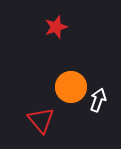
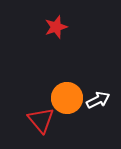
orange circle: moved 4 px left, 11 px down
white arrow: rotated 45 degrees clockwise
